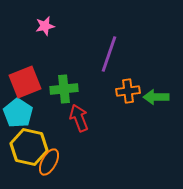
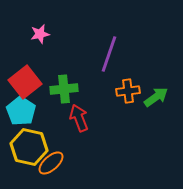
pink star: moved 5 px left, 8 px down
red square: rotated 16 degrees counterclockwise
green arrow: rotated 145 degrees clockwise
cyan pentagon: moved 3 px right, 2 px up
orange ellipse: moved 2 px right, 1 px down; rotated 20 degrees clockwise
